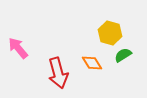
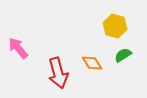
yellow hexagon: moved 5 px right, 7 px up
